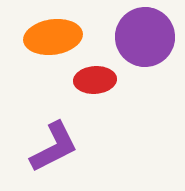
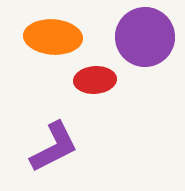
orange ellipse: rotated 12 degrees clockwise
